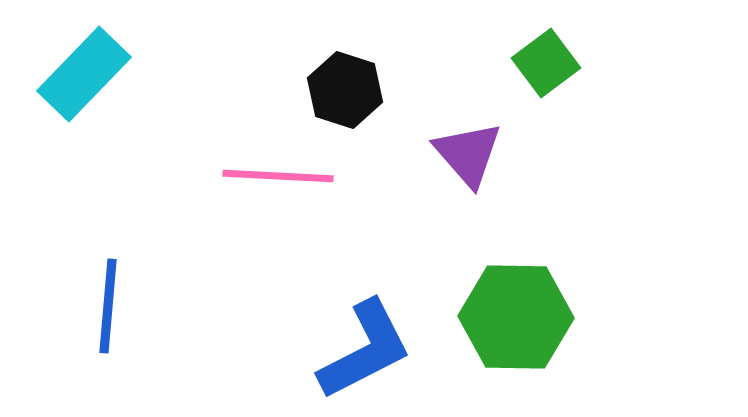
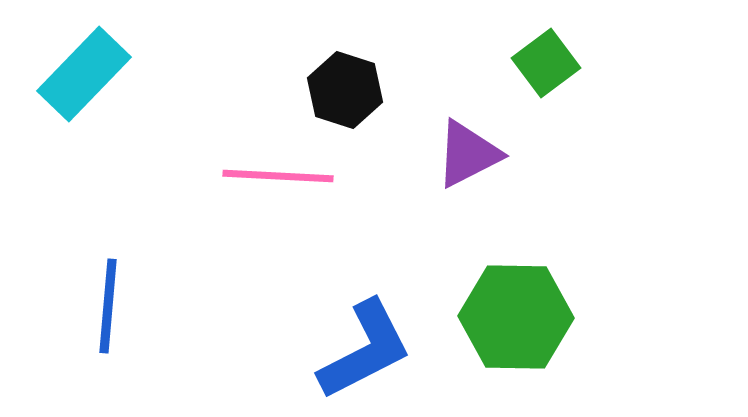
purple triangle: rotated 44 degrees clockwise
